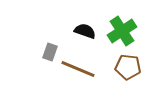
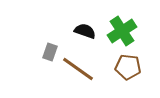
brown line: rotated 12 degrees clockwise
